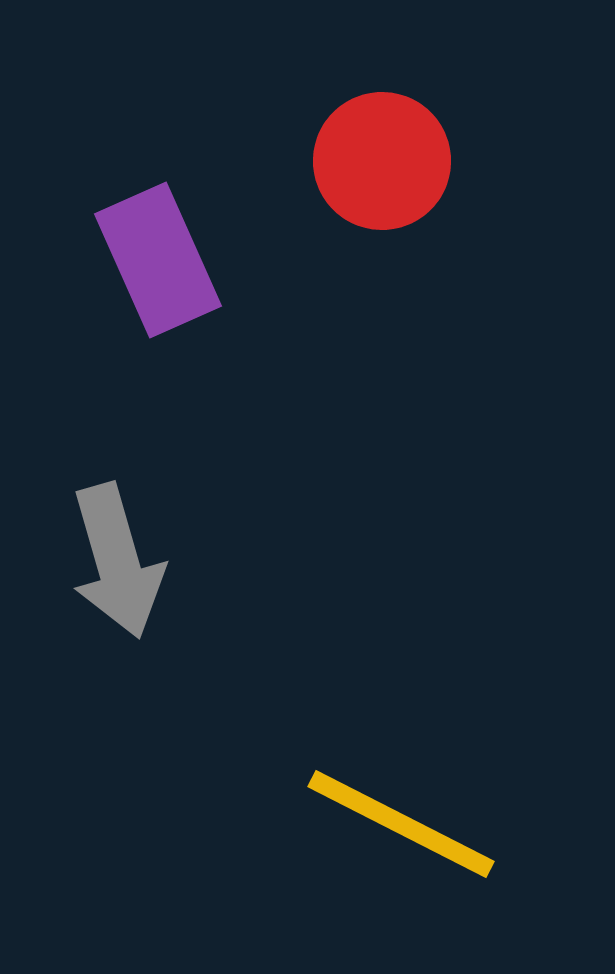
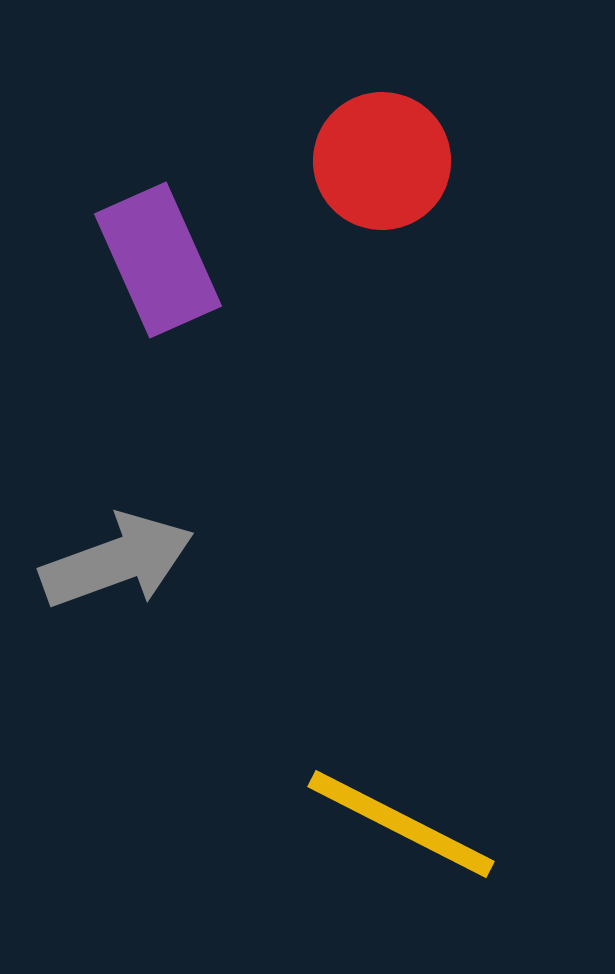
gray arrow: rotated 94 degrees counterclockwise
